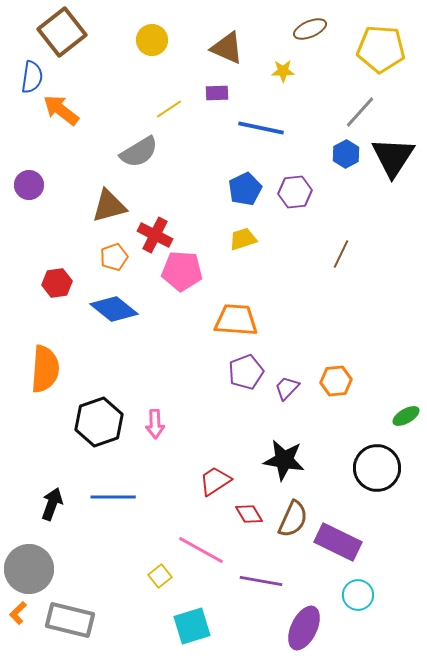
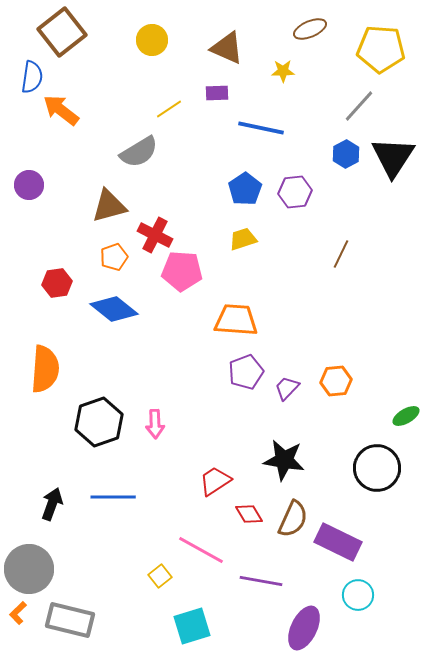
gray line at (360, 112): moved 1 px left, 6 px up
blue pentagon at (245, 189): rotated 8 degrees counterclockwise
